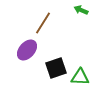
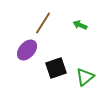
green arrow: moved 1 px left, 15 px down
green triangle: moved 5 px right; rotated 42 degrees counterclockwise
